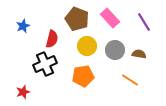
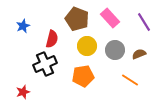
brown semicircle: rotated 32 degrees counterclockwise
